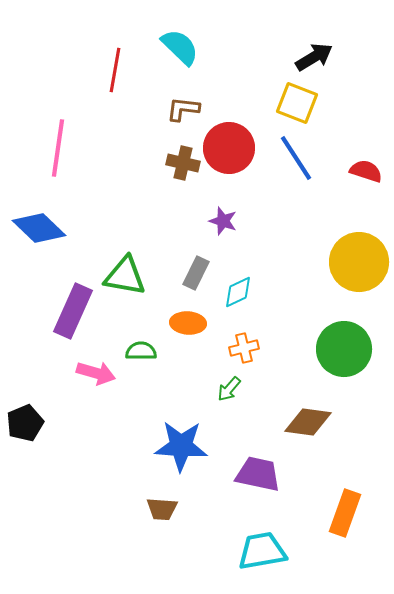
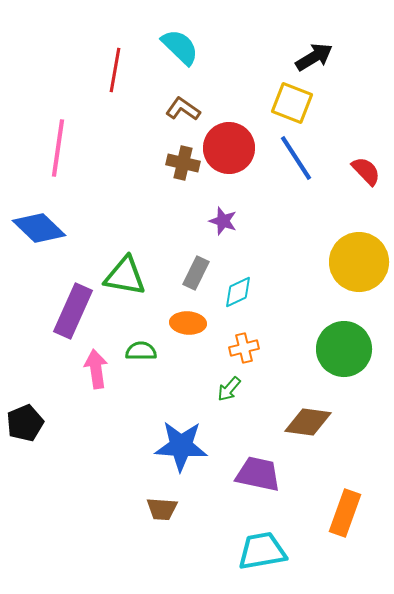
yellow square: moved 5 px left
brown L-shape: rotated 28 degrees clockwise
red semicircle: rotated 28 degrees clockwise
pink arrow: moved 4 px up; rotated 114 degrees counterclockwise
